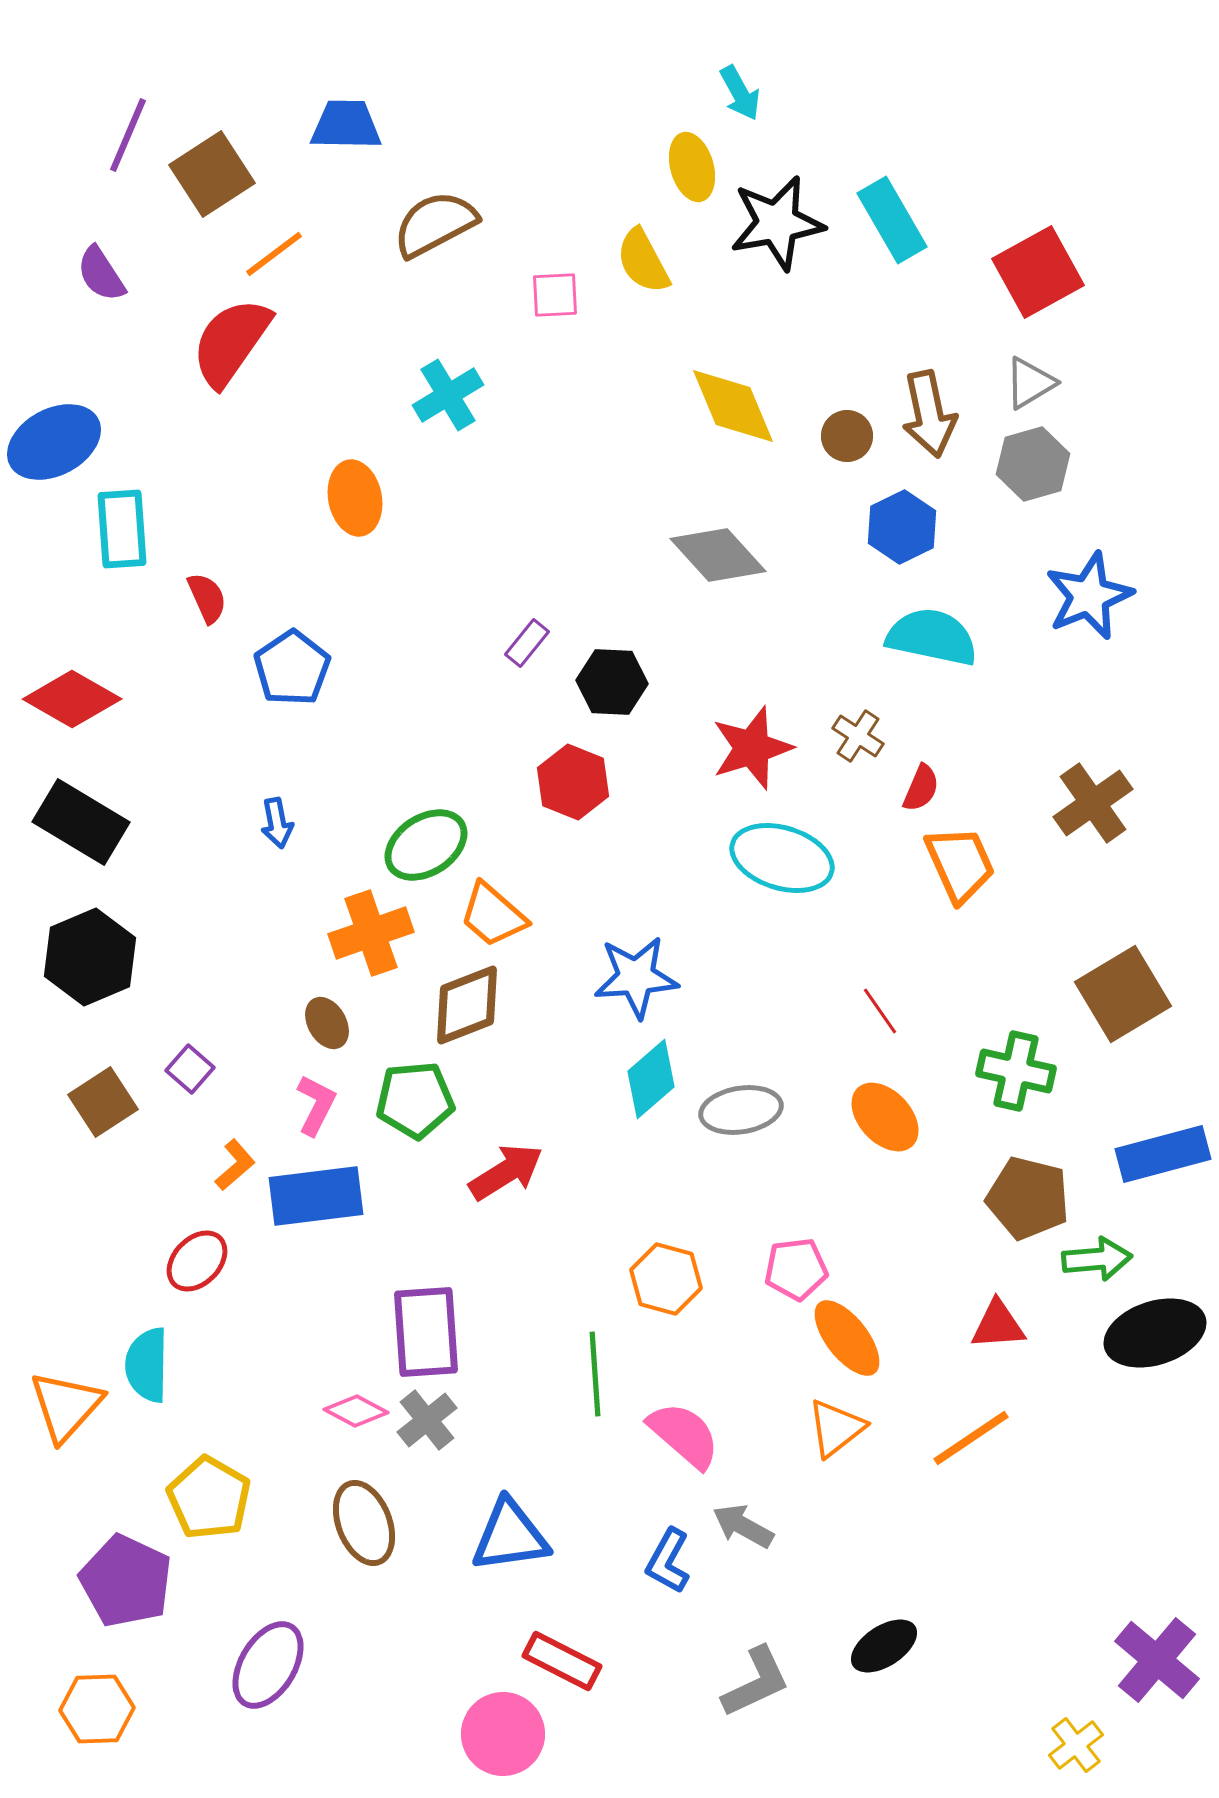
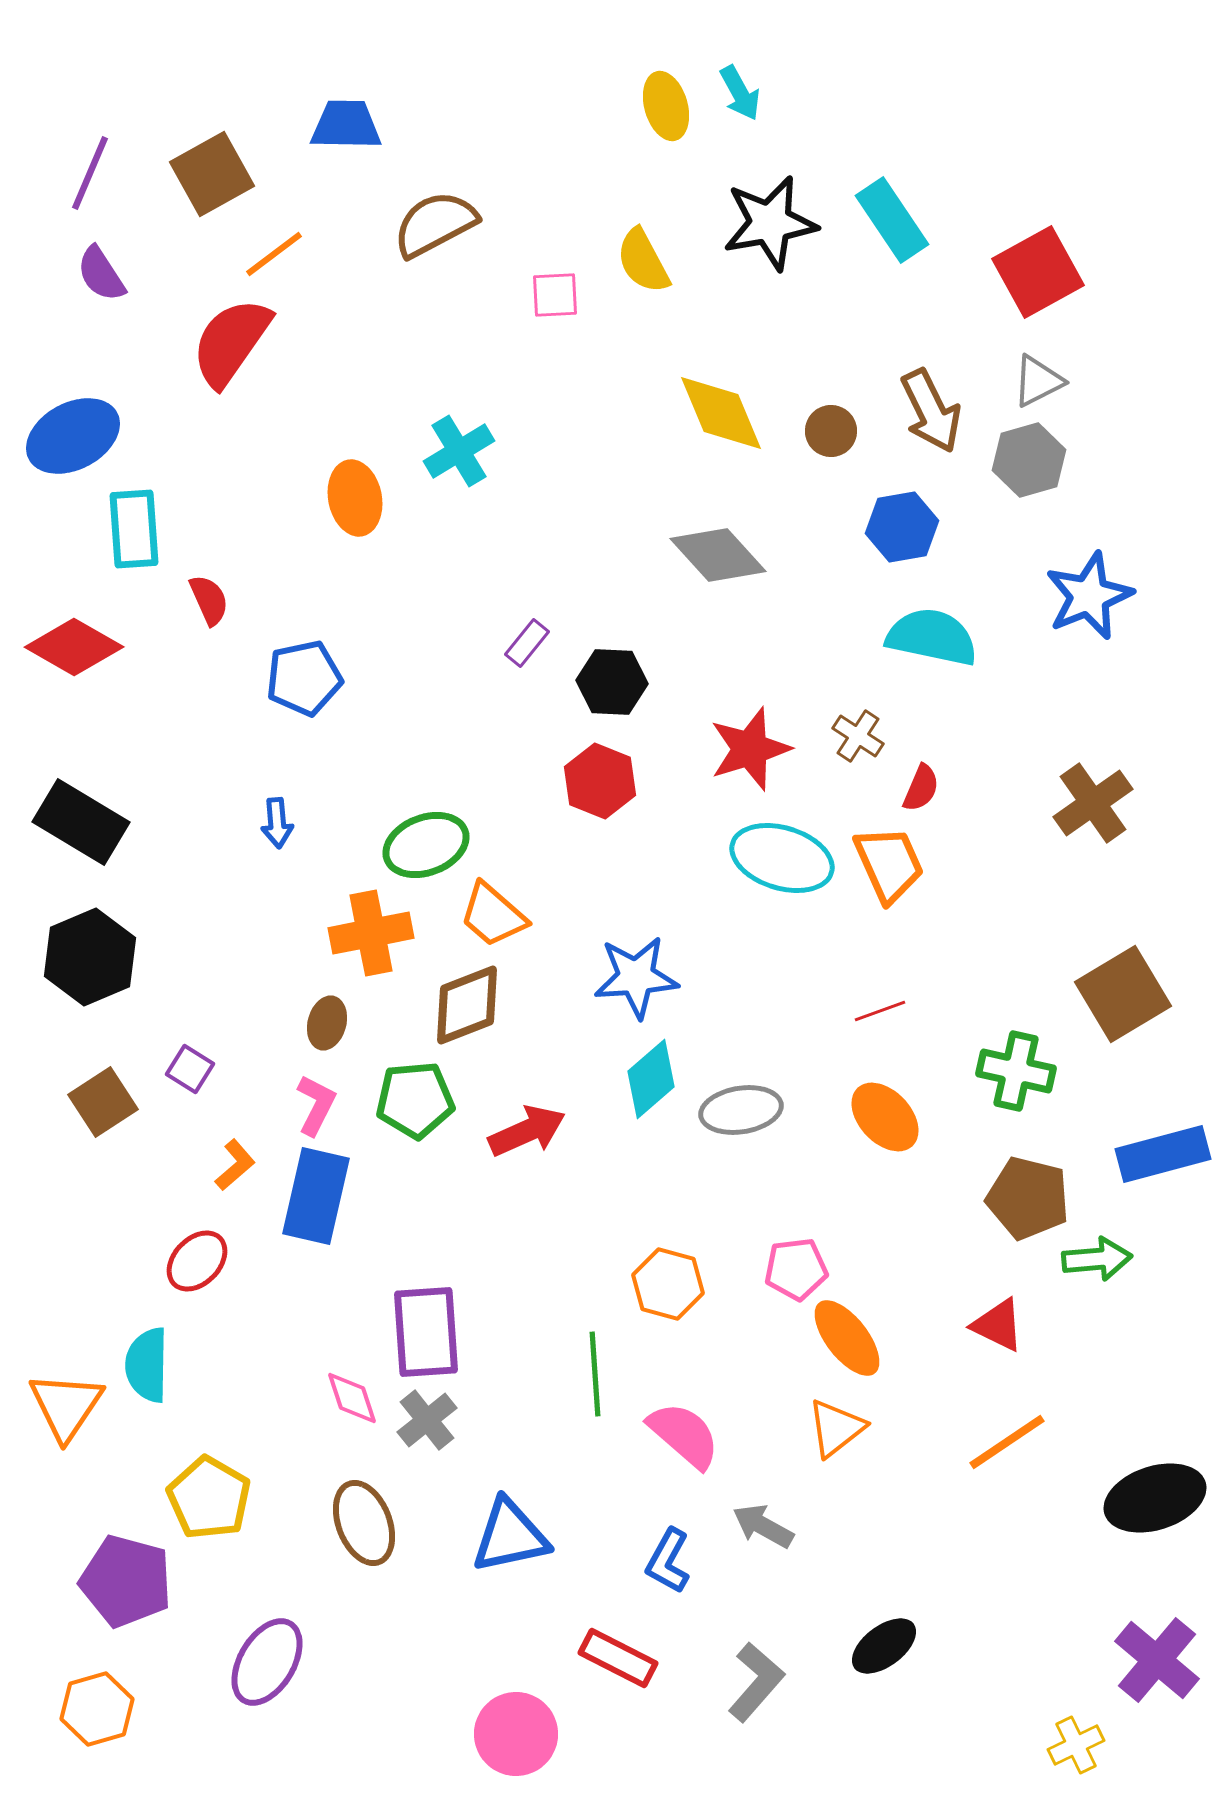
purple line at (128, 135): moved 38 px left, 38 px down
yellow ellipse at (692, 167): moved 26 px left, 61 px up
brown square at (212, 174): rotated 4 degrees clockwise
cyan rectangle at (892, 220): rotated 4 degrees counterclockwise
black star at (777, 223): moved 7 px left
gray triangle at (1030, 383): moved 8 px right, 2 px up; rotated 4 degrees clockwise
cyan cross at (448, 395): moved 11 px right, 56 px down
yellow diamond at (733, 406): moved 12 px left, 7 px down
brown arrow at (929, 414): moved 2 px right, 3 px up; rotated 14 degrees counterclockwise
brown circle at (847, 436): moved 16 px left, 5 px up
blue ellipse at (54, 442): moved 19 px right, 6 px up
gray hexagon at (1033, 464): moved 4 px left, 4 px up
blue hexagon at (902, 527): rotated 16 degrees clockwise
cyan rectangle at (122, 529): moved 12 px right
red semicircle at (207, 598): moved 2 px right, 2 px down
blue pentagon at (292, 668): moved 12 px right, 10 px down; rotated 22 degrees clockwise
red diamond at (72, 699): moved 2 px right, 52 px up
red star at (752, 748): moved 2 px left, 1 px down
red hexagon at (573, 782): moved 27 px right, 1 px up
blue arrow at (277, 823): rotated 6 degrees clockwise
green ellipse at (426, 845): rotated 12 degrees clockwise
orange trapezoid at (960, 864): moved 71 px left
orange cross at (371, 933): rotated 8 degrees clockwise
red line at (880, 1011): rotated 75 degrees counterclockwise
brown ellipse at (327, 1023): rotated 45 degrees clockwise
purple square at (190, 1069): rotated 9 degrees counterclockwise
red arrow at (506, 1172): moved 21 px right, 41 px up; rotated 8 degrees clockwise
blue rectangle at (316, 1196): rotated 70 degrees counterclockwise
orange hexagon at (666, 1279): moved 2 px right, 5 px down
red triangle at (998, 1325): rotated 30 degrees clockwise
black ellipse at (1155, 1333): moved 165 px down
orange triangle at (66, 1406): rotated 8 degrees counterclockwise
pink diamond at (356, 1411): moved 4 px left, 13 px up; rotated 44 degrees clockwise
orange line at (971, 1438): moved 36 px right, 4 px down
gray arrow at (743, 1526): moved 20 px right
blue triangle at (510, 1536): rotated 4 degrees counterclockwise
purple pentagon at (126, 1581): rotated 10 degrees counterclockwise
black ellipse at (884, 1646): rotated 4 degrees counterclockwise
red rectangle at (562, 1661): moved 56 px right, 3 px up
purple ellipse at (268, 1665): moved 1 px left, 3 px up
gray L-shape at (756, 1682): rotated 24 degrees counterclockwise
orange hexagon at (97, 1709): rotated 14 degrees counterclockwise
pink circle at (503, 1734): moved 13 px right
yellow cross at (1076, 1745): rotated 12 degrees clockwise
